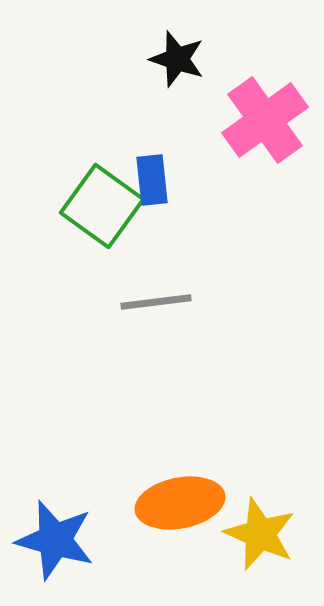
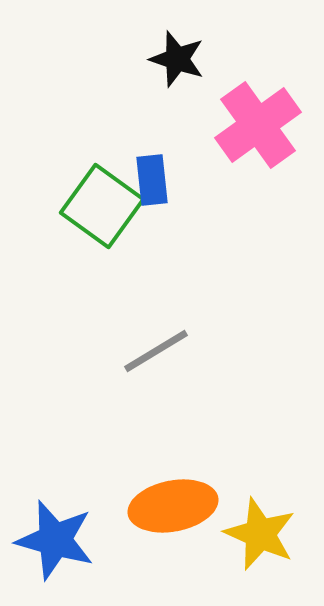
pink cross: moved 7 px left, 5 px down
gray line: moved 49 px down; rotated 24 degrees counterclockwise
orange ellipse: moved 7 px left, 3 px down
